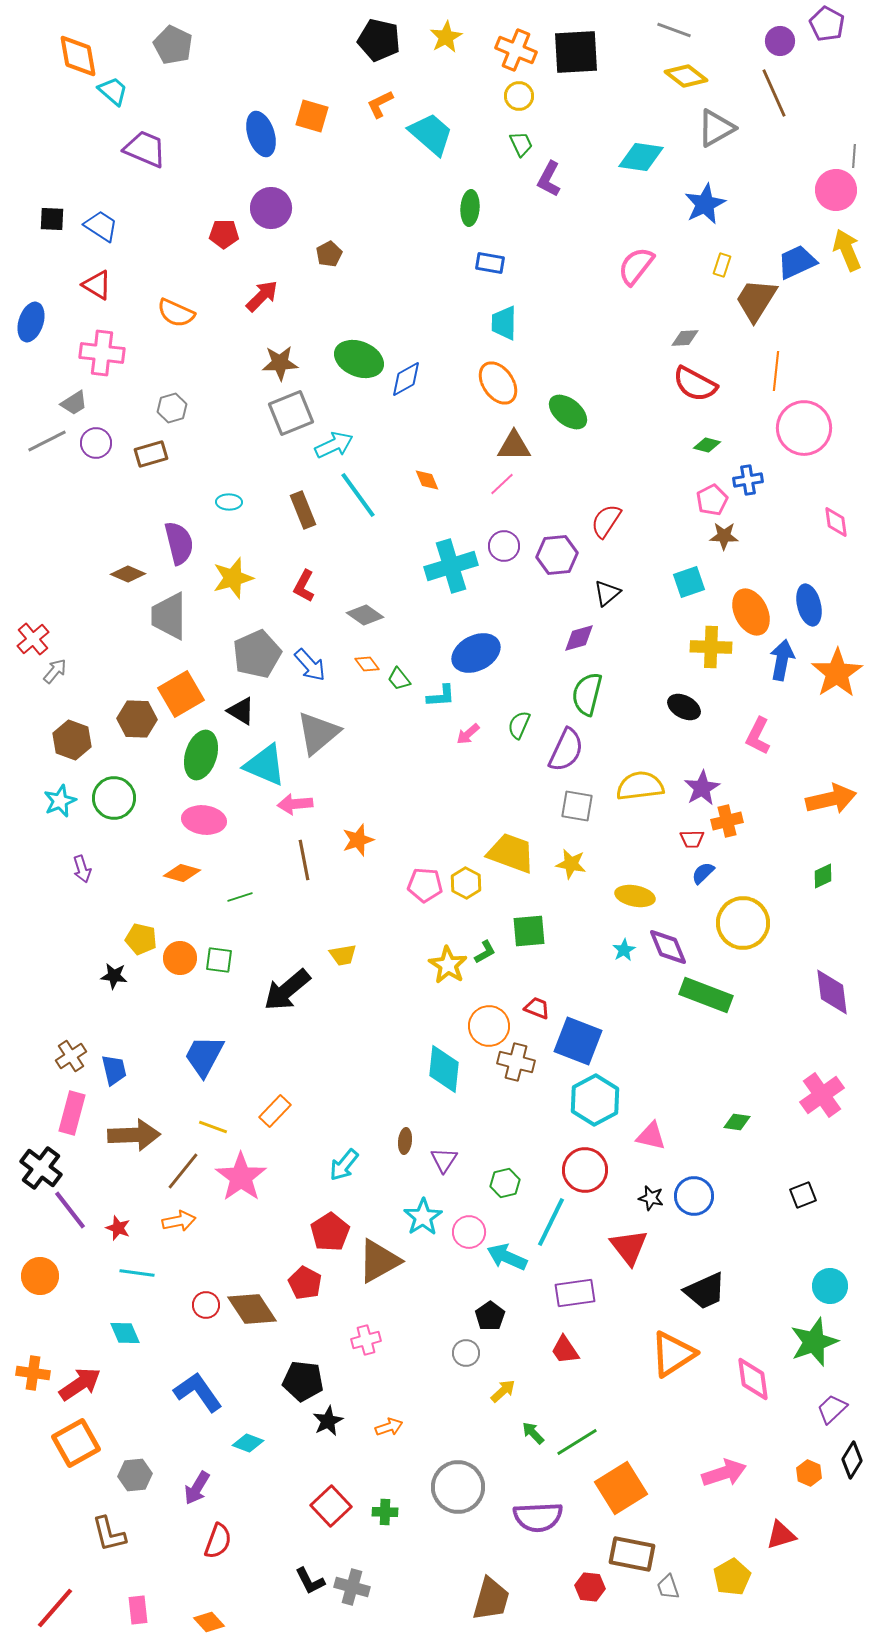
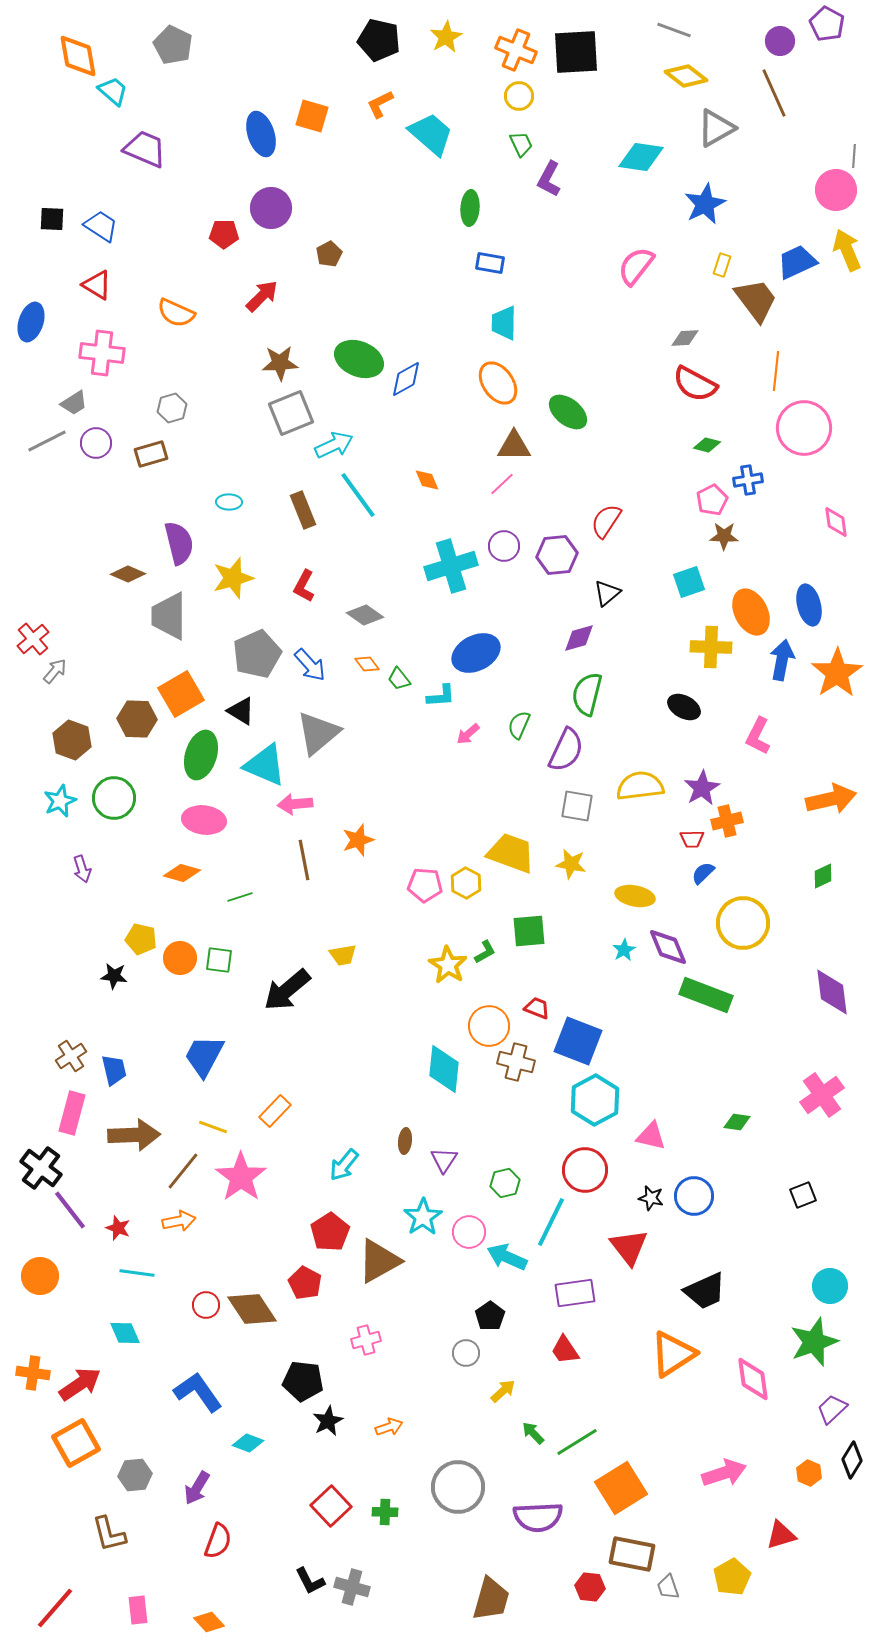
brown trapezoid at (756, 300): rotated 111 degrees clockwise
